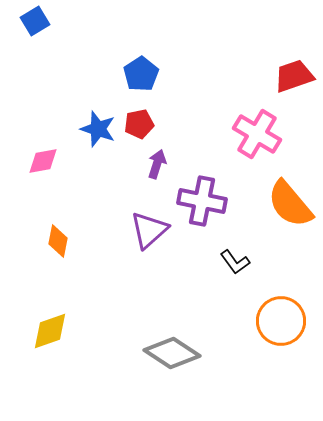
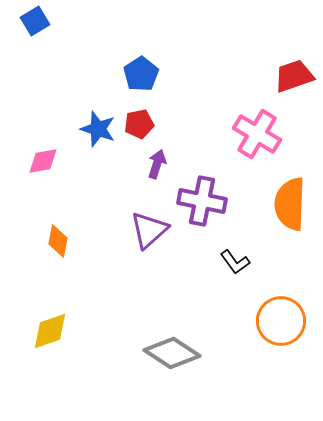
orange semicircle: rotated 42 degrees clockwise
